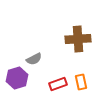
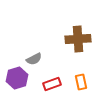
red rectangle: moved 6 px left
